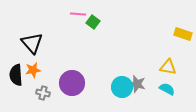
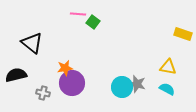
black triangle: rotated 10 degrees counterclockwise
orange star: moved 32 px right, 2 px up
black semicircle: rotated 80 degrees clockwise
